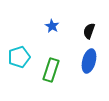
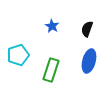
black semicircle: moved 2 px left, 2 px up
cyan pentagon: moved 1 px left, 2 px up
